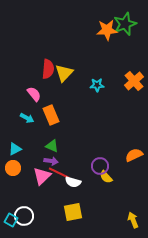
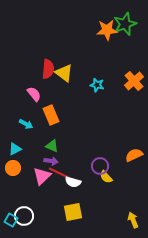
yellow triangle: rotated 36 degrees counterclockwise
cyan star: rotated 16 degrees clockwise
cyan arrow: moved 1 px left, 6 px down
